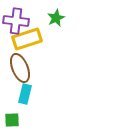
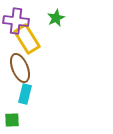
yellow rectangle: rotated 76 degrees clockwise
